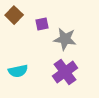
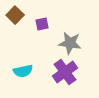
brown square: moved 1 px right
gray star: moved 5 px right, 4 px down
cyan semicircle: moved 5 px right
